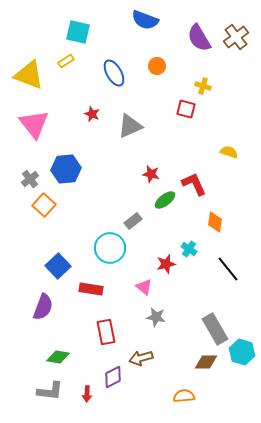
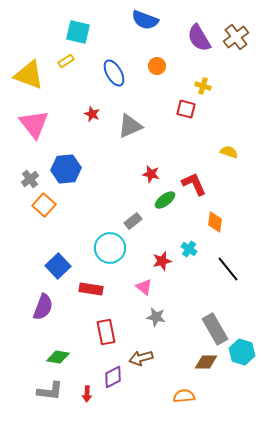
red star at (166, 264): moved 4 px left, 3 px up
